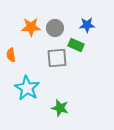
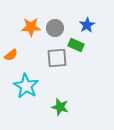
blue star: rotated 28 degrees counterclockwise
orange semicircle: rotated 120 degrees counterclockwise
cyan star: moved 1 px left, 2 px up
green star: moved 1 px up
